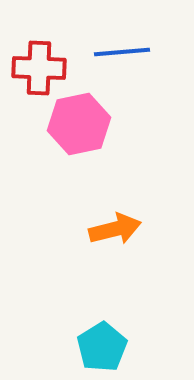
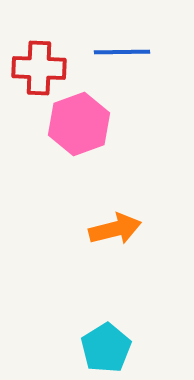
blue line: rotated 4 degrees clockwise
pink hexagon: rotated 8 degrees counterclockwise
cyan pentagon: moved 4 px right, 1 px down
